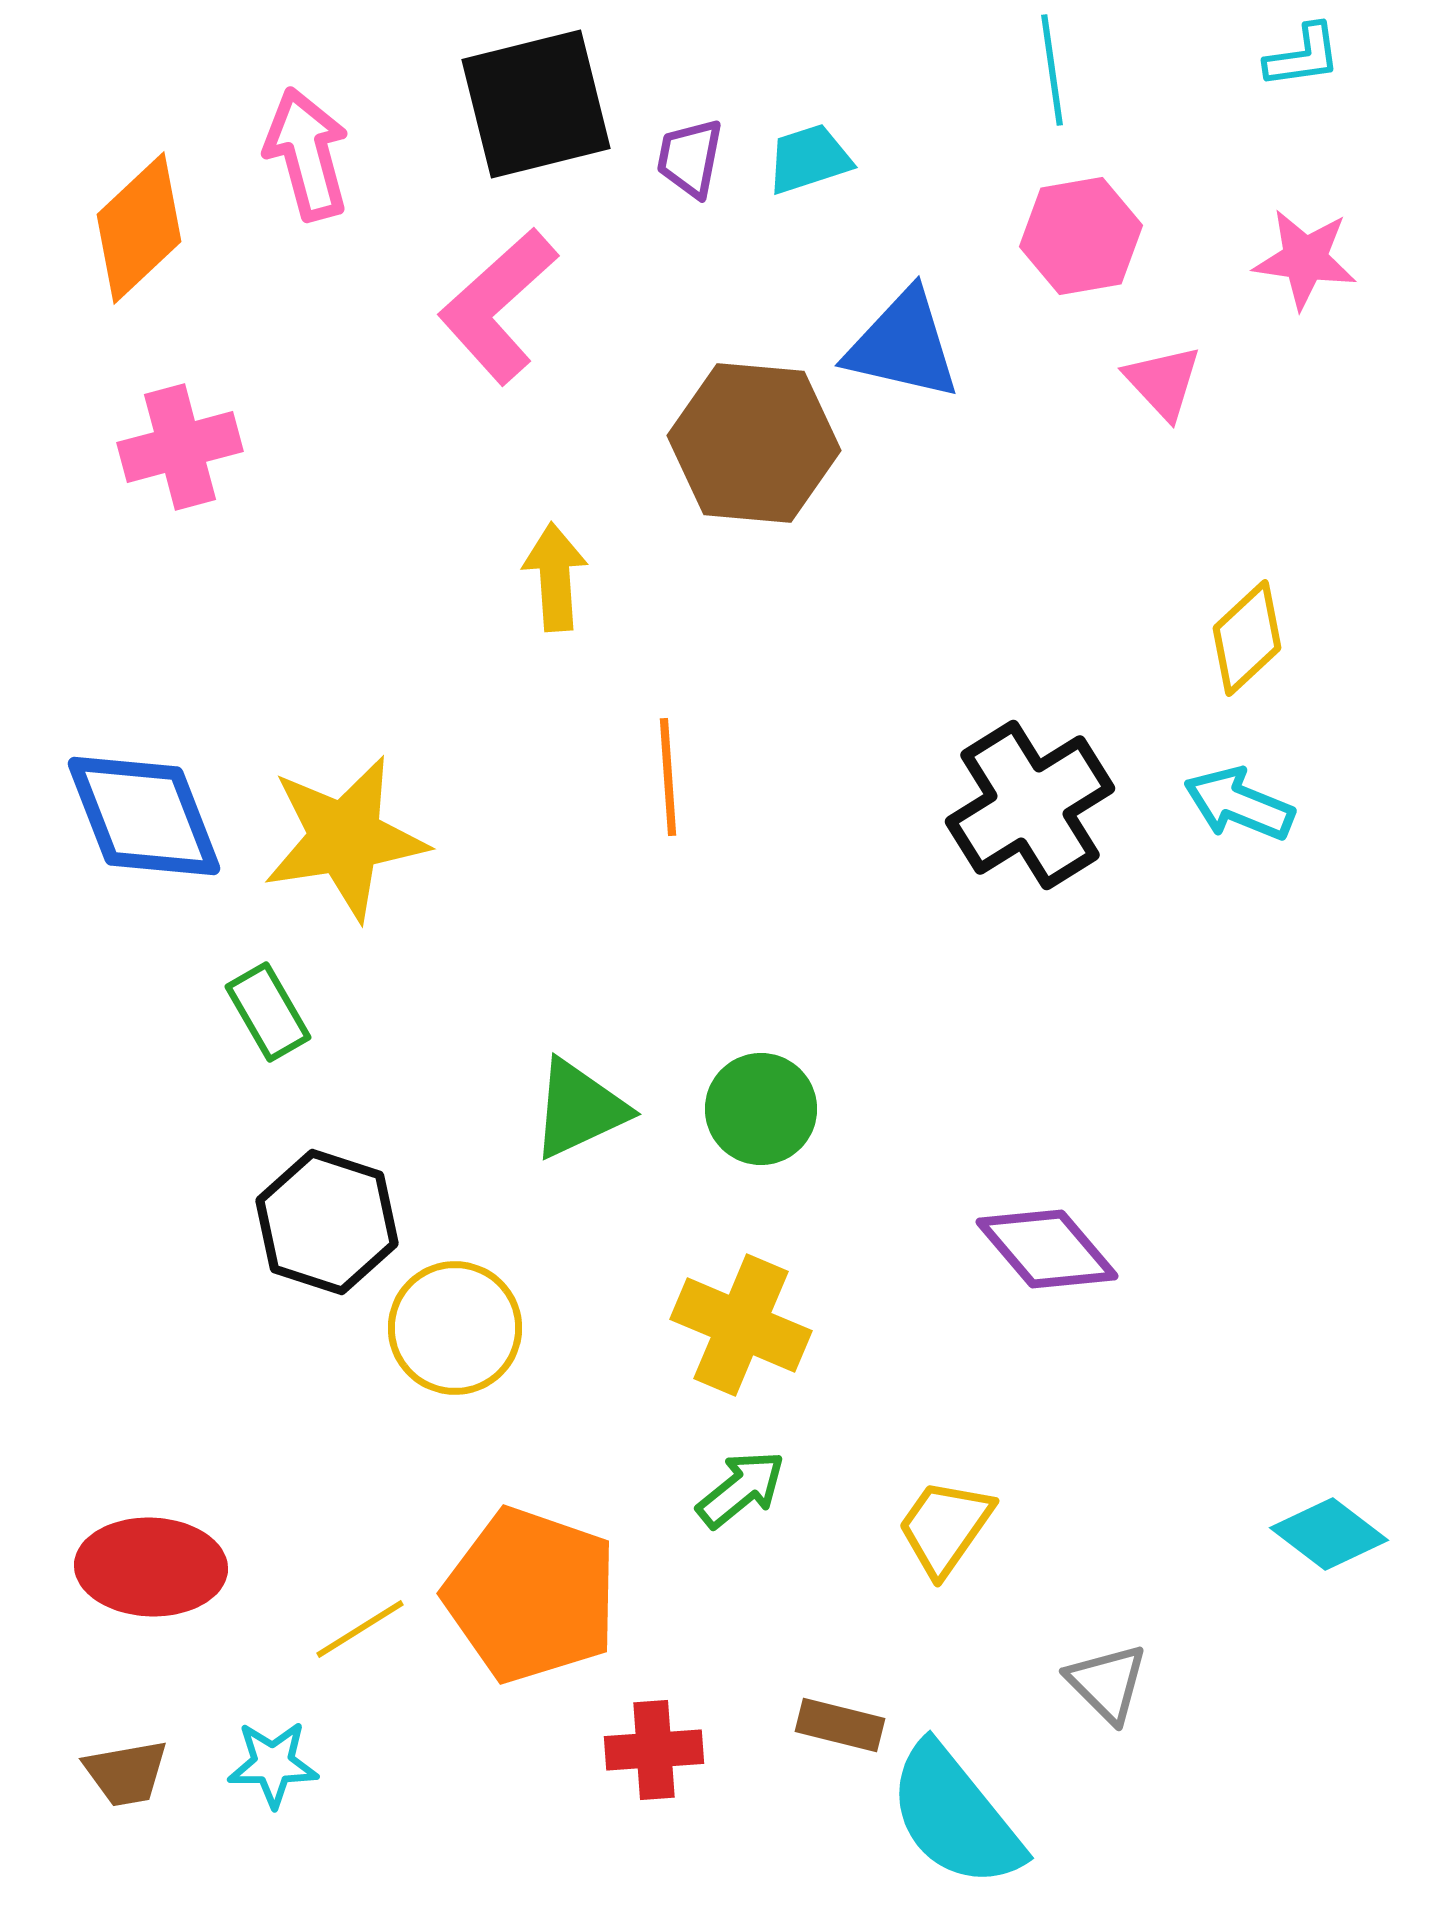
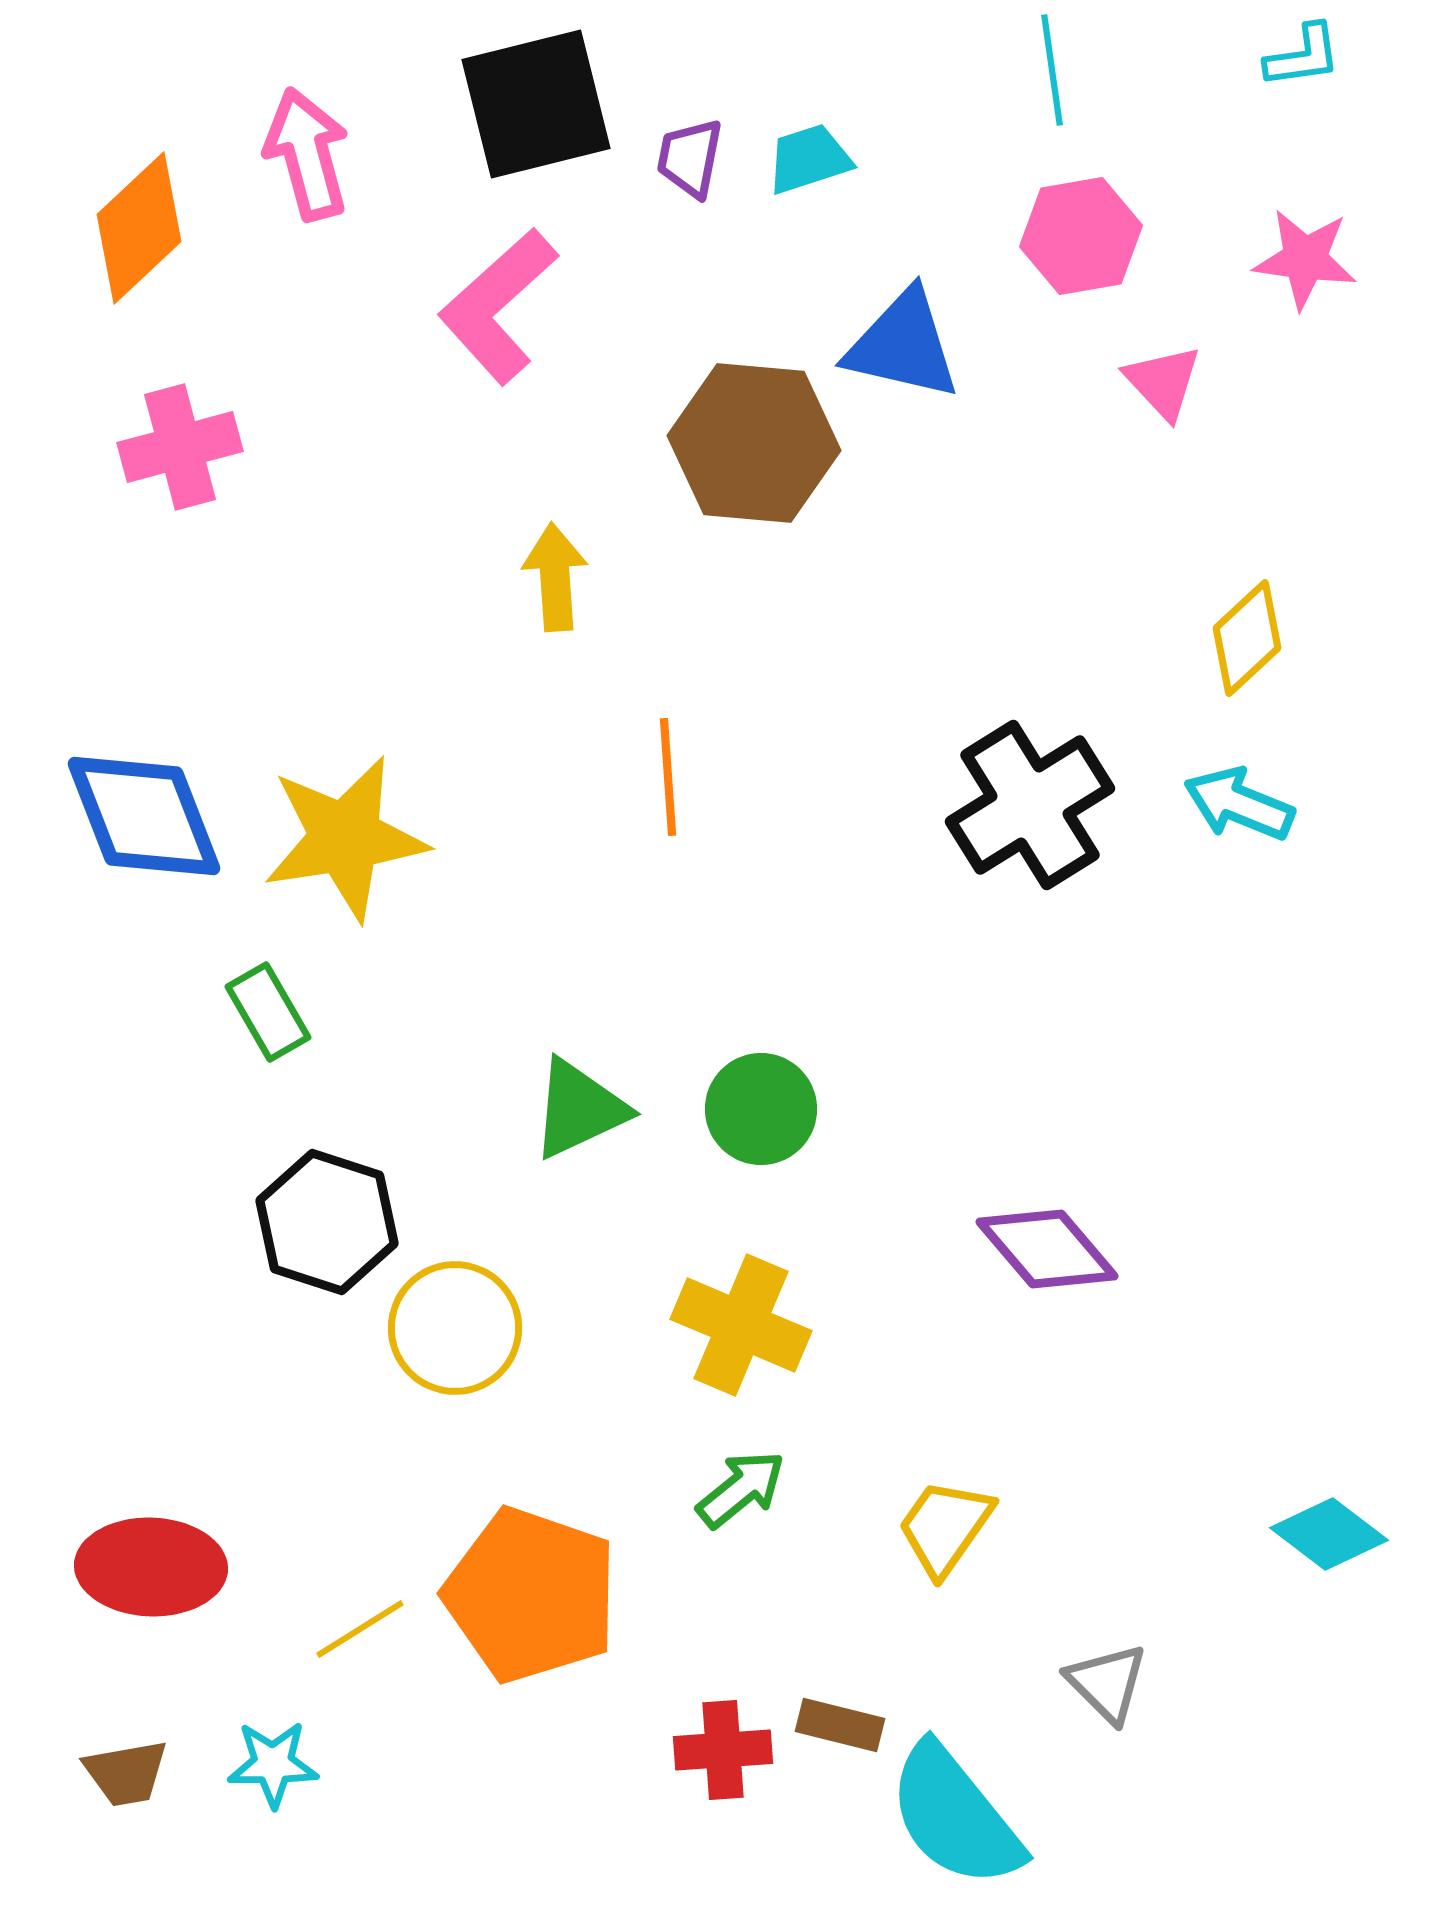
red cross: moved 69 px right
